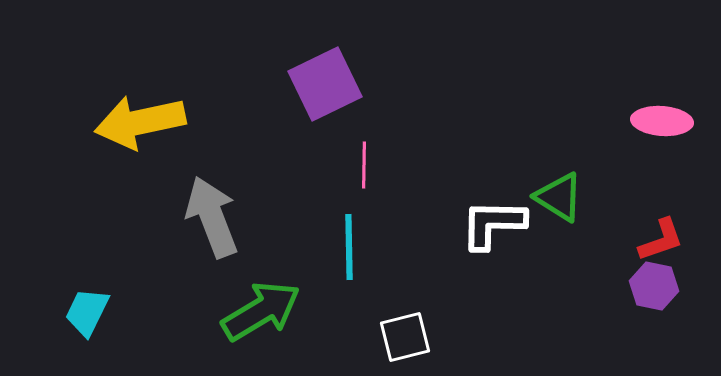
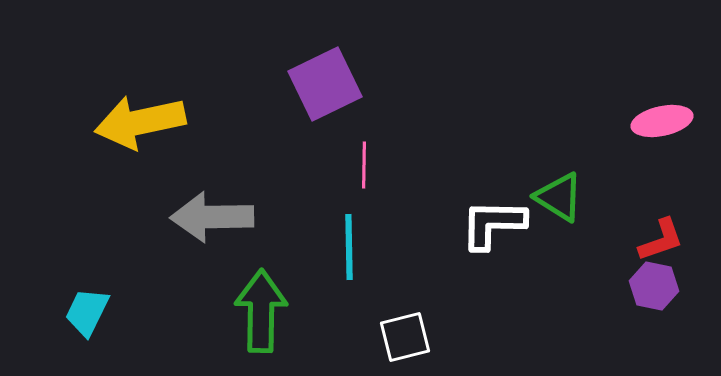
pink ellipse: rotated 16 degrees counterclockwise
gray arrow: rotated 70 degrees counterclockwise
green arrow: rotated 58 degrees counterclockwise
